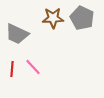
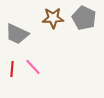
gray pentagon: moved 2 px right
